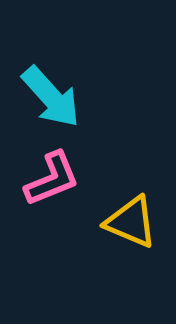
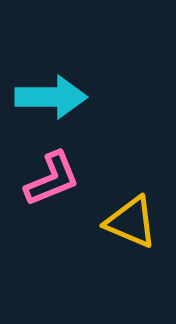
cyan arrow: rotated 48 degrees counterclockwise
